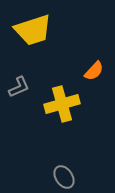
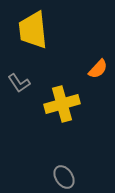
yellow trapezoid: rotated 102 degrees clockwise
orange semicircle: moved 4 px right, 2 px up
gray L-shape: moved 4 px up; rotated 80 degrees clockwise
